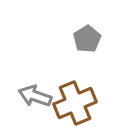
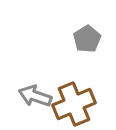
brown cross: moved 1 px left, 1 px down
